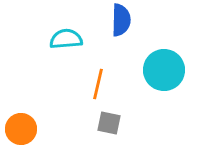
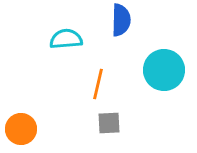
gray square: rotated 15 degrees counterclockwise
